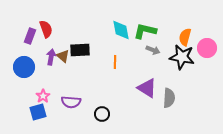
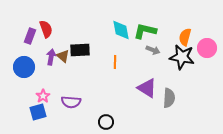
black circle: moved 4 px right, 8 px down
